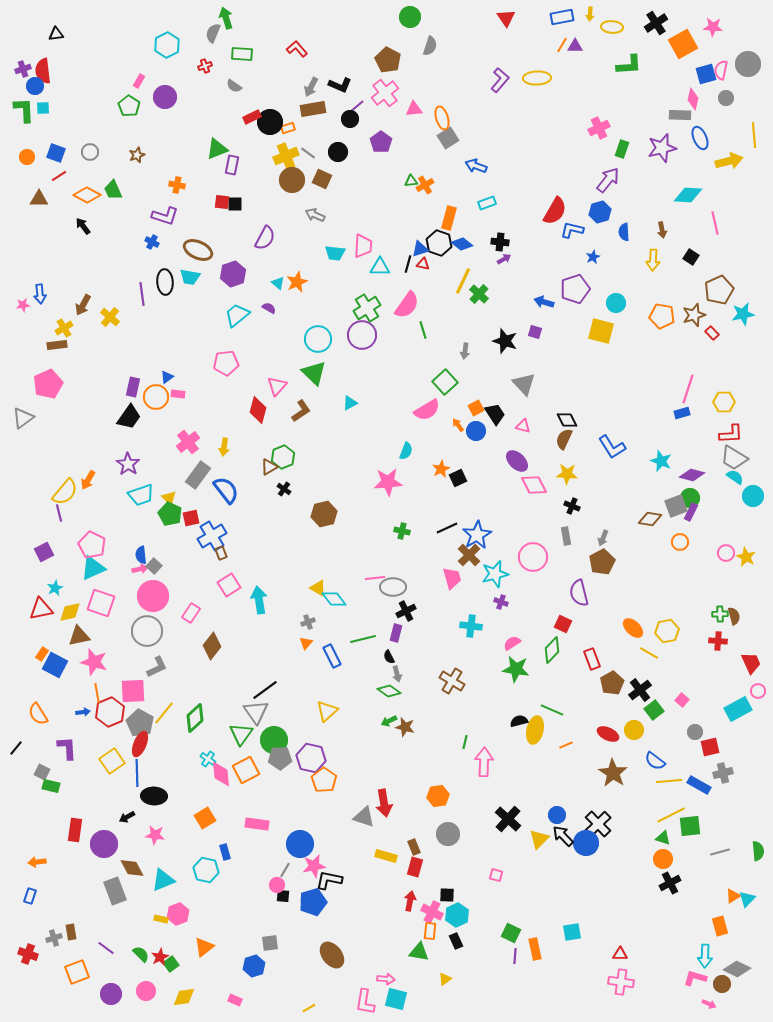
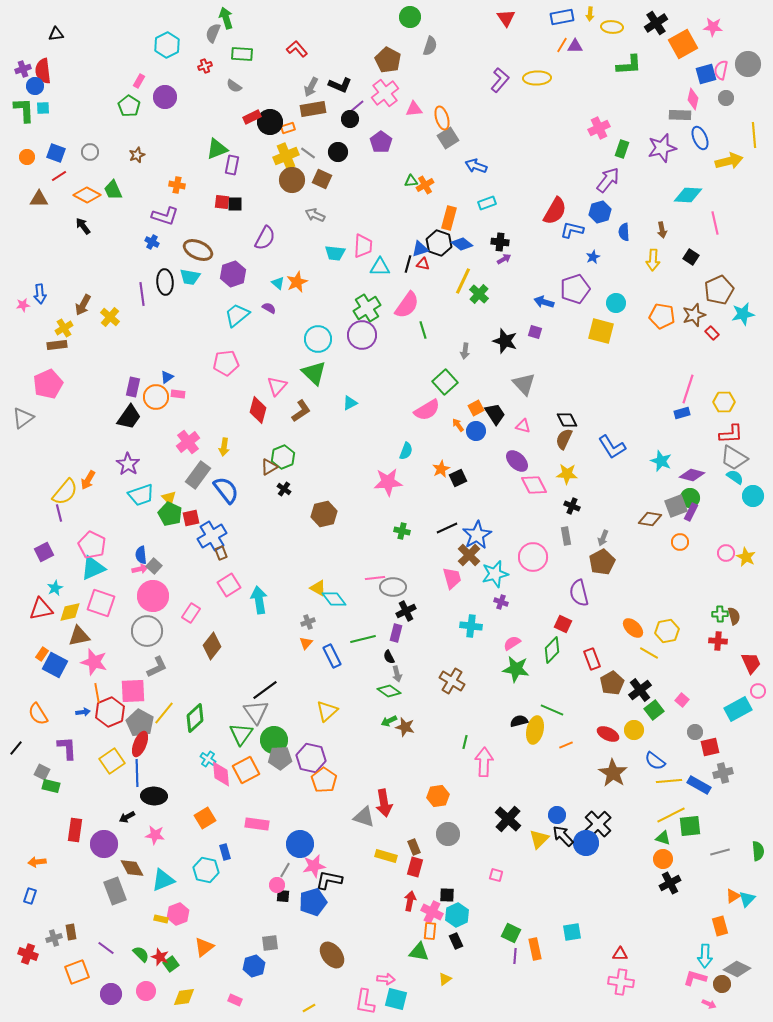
red star at (160, 957): rotated 24 degrees counterclockwise
